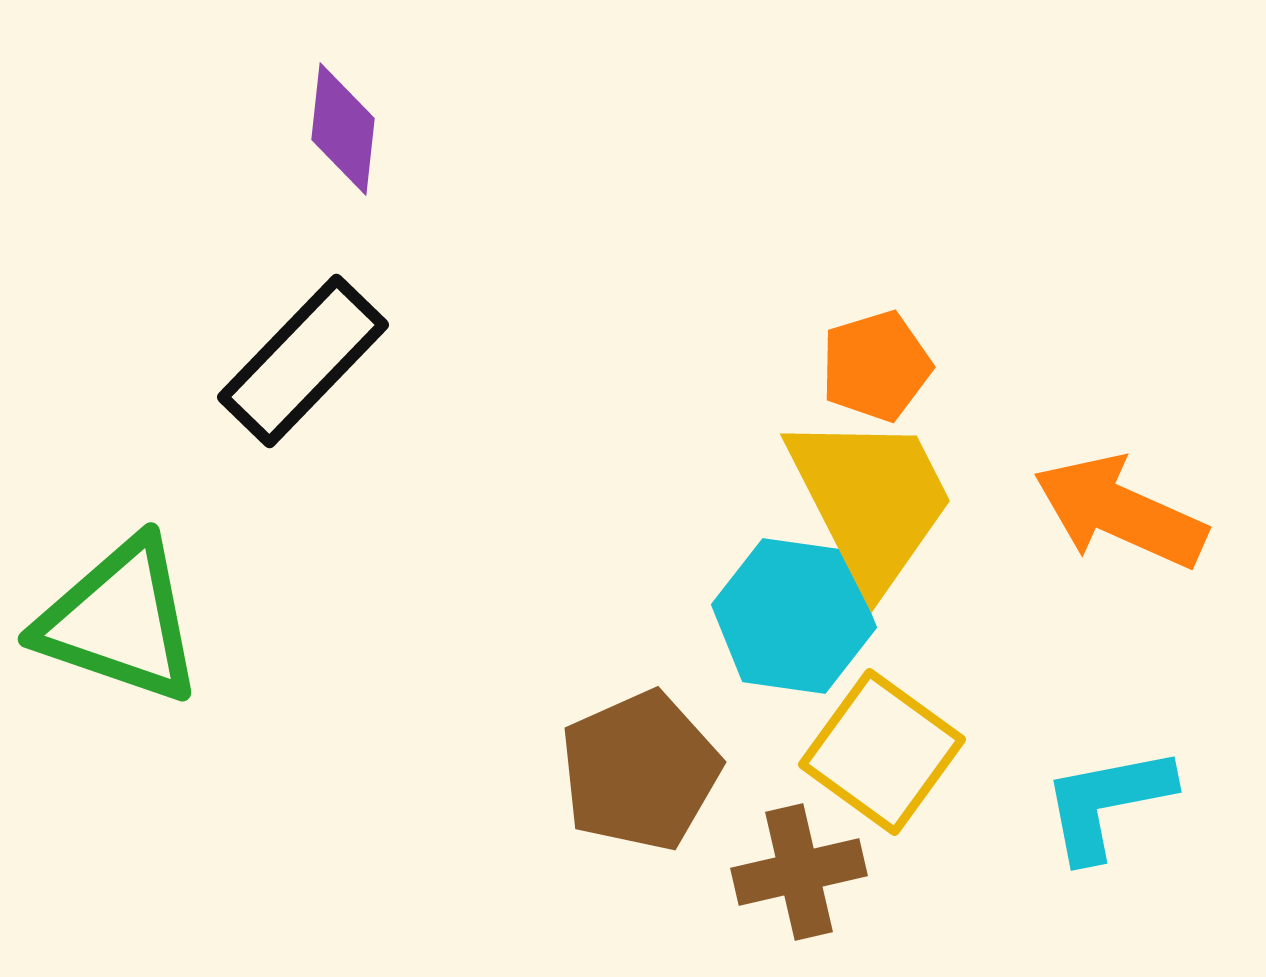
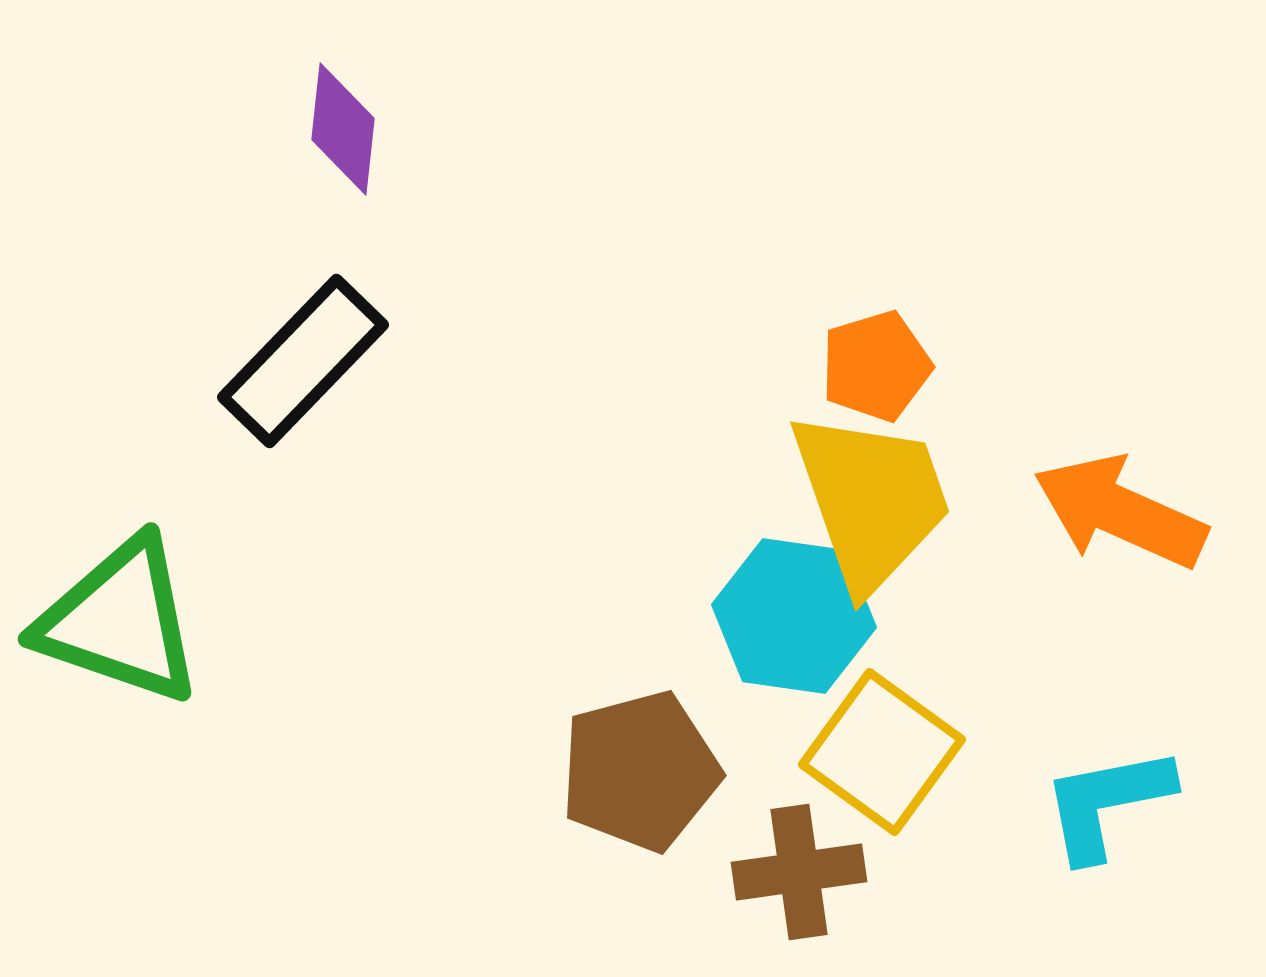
yellow trapezoid: rotated 8 degrees clockwise
brown pentagon: rotated 9 degrees clockwise
brown cross: rotated 5 degrees clockwise
